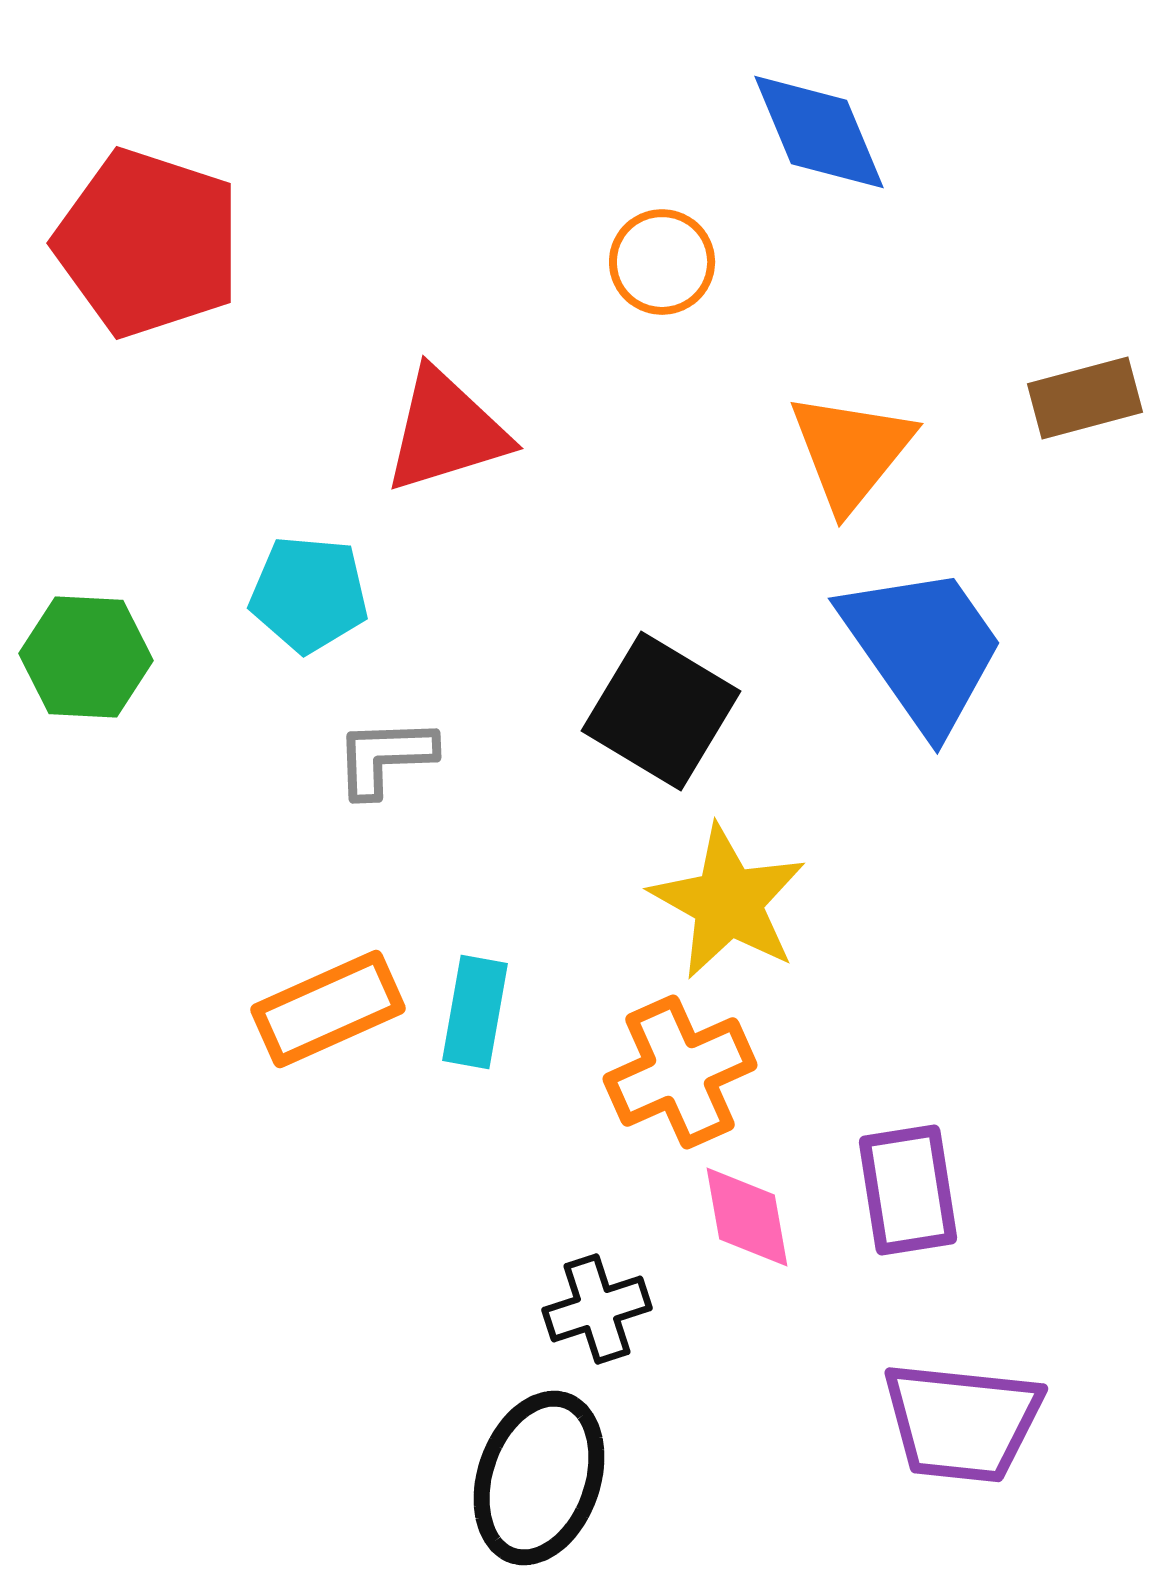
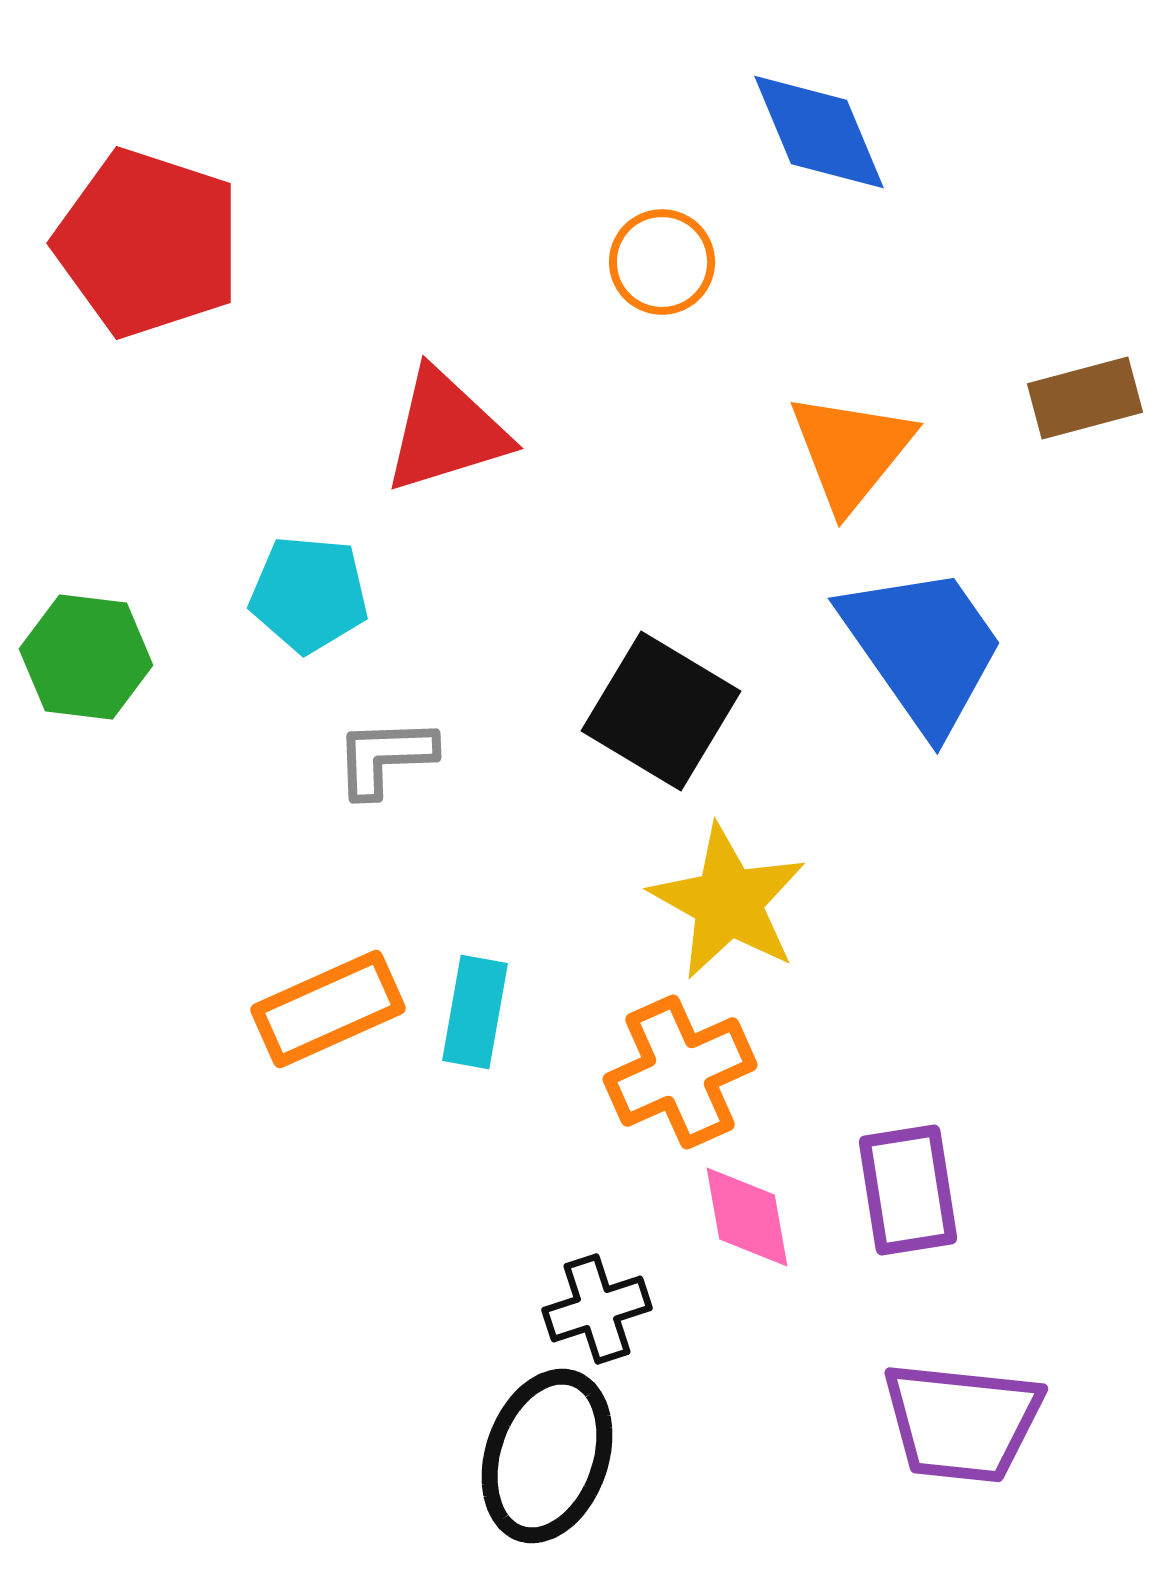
green hexagon: rotated 4 degrees clockwise
black ellipse: moved 8 px right, 22 px up
